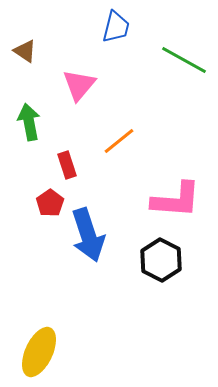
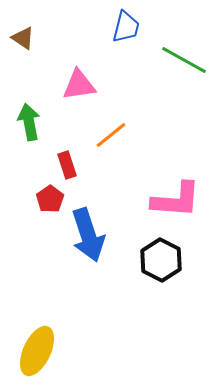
blue trapezoid: moved 10 px right
brown triangle: moved 2 px left, 13 px up
pink triangle: rotated 42 degrees clockwise
orange line: moved 8 px left, 6 px up
red pentagon: moved 4 px up
yellow ellipse: moved 2 px left, 1 px up
